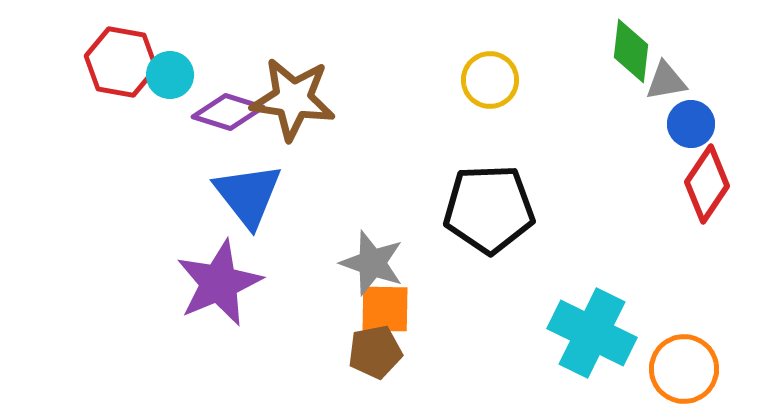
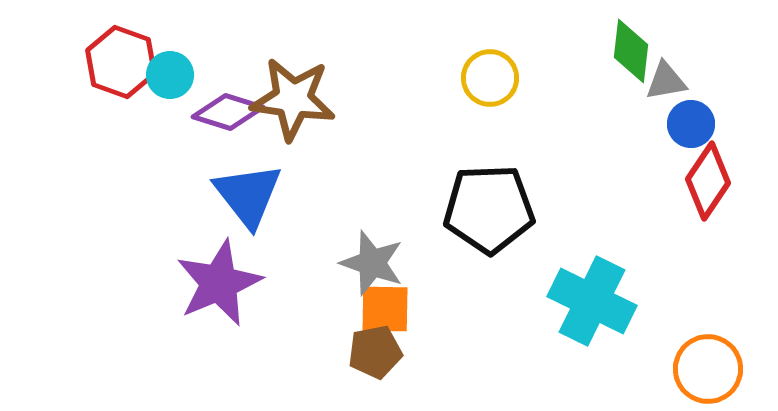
red hexagon: rotated 10 degrees clockwise
yellow circle: moved 2 px up
red diamond: moved 1 px right, 3 px up
cyan cross: moved 32 px up
orange circle: moved 24 px right
